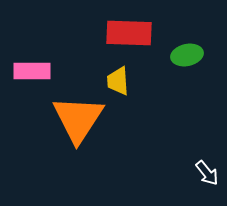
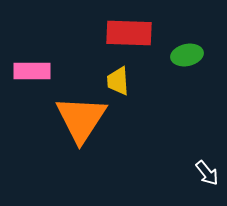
orange triangle: moved 3 px right
